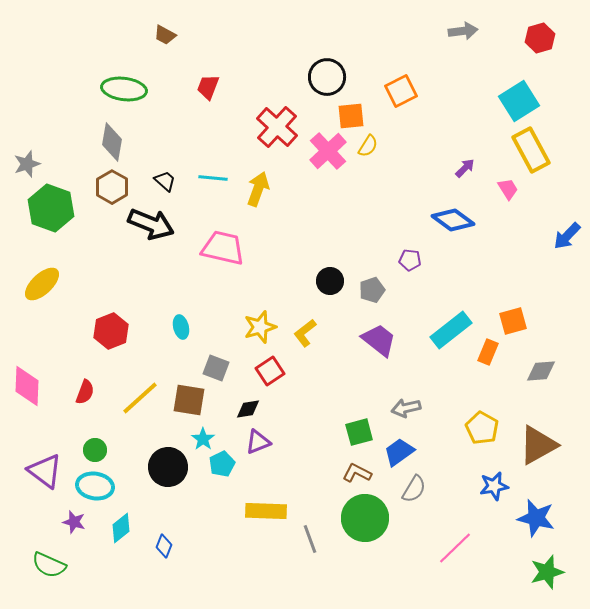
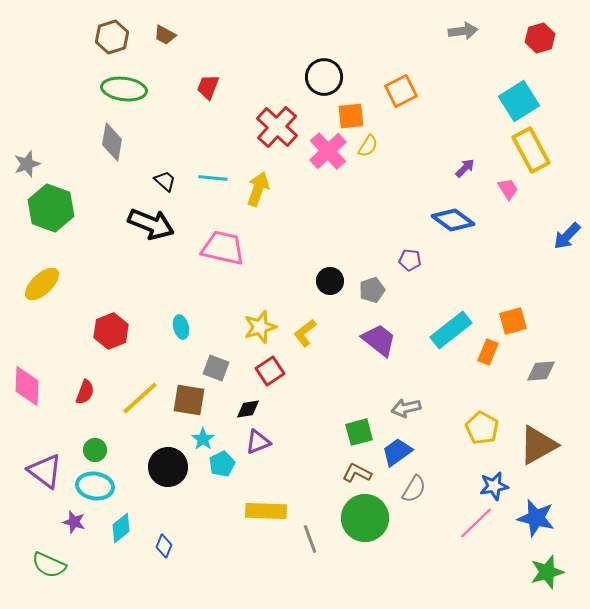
black circle at (327, 77): moved 3 px left
brown hexagon at (112, 187): moved 150 px up; rotated 12 degrees clockwise
blue trapezoid at (399, 452): moved 2 px left
pink line at (455, 548): moved 21 px right, 25 px up
